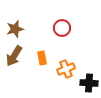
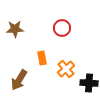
brown star: rotated 12 degrees clockwise
brown arrow: moved 5 px right, 24 px down
orange cross: rotated 18 degrees counterclockwise
